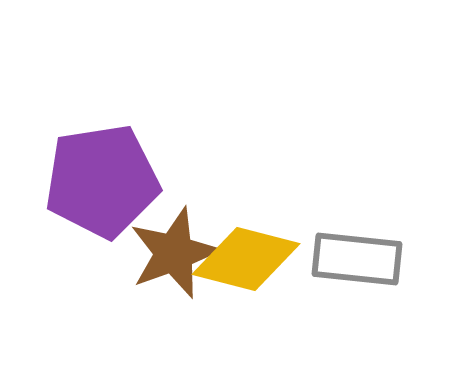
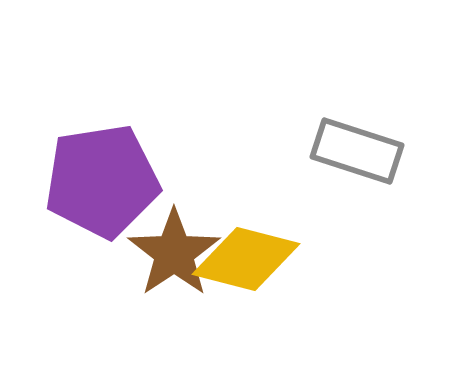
brown star: rotated 14 degrees counterclockwise
gray rectangle: moved 108 px up; rotated 12 degrees clockwise
